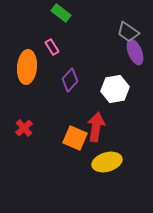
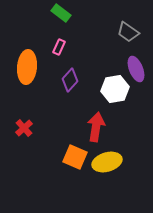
pink rectangle: moved 7 px right; rotated 56 degrees clockwise
purple ellipse: moved 1 px right, 17 px down
orange square: moved 19 px down
